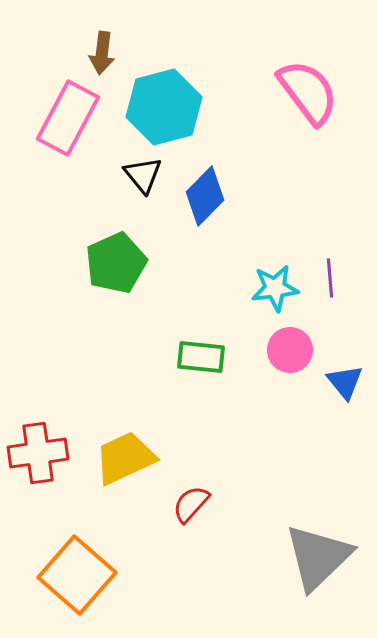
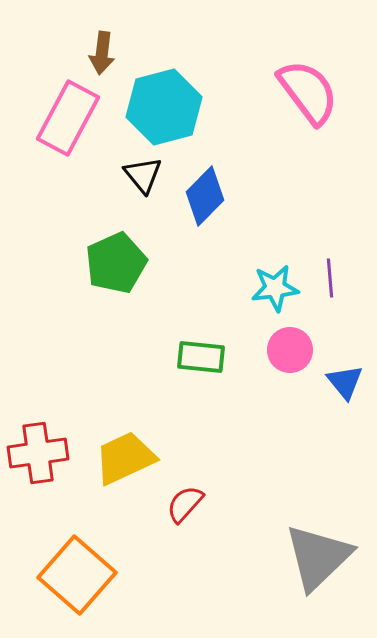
red semicircle: moved 6 px left
